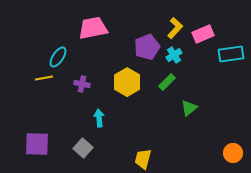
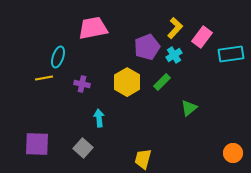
pink rectangle: moved 1 px left, 3 px down; rotated 30 degrees counterclockwise
cyan ellipse: rotated 15 degrees counterclockwise
green rectangle: moved 5 px left
